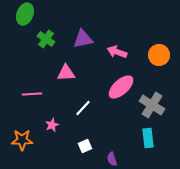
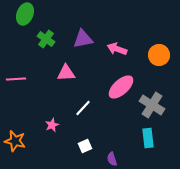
pink arrow: moved 3 px up
pink line: moved 16 px left, 15 px up
orange star: moved 7 px left, 1 px down; rotated 15 degrees clockwise
